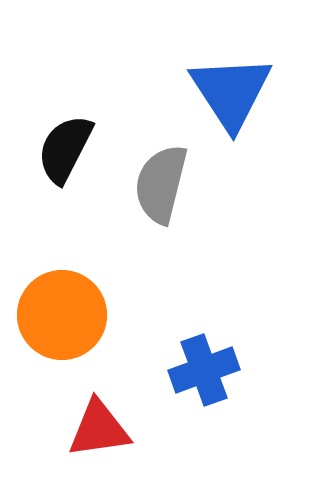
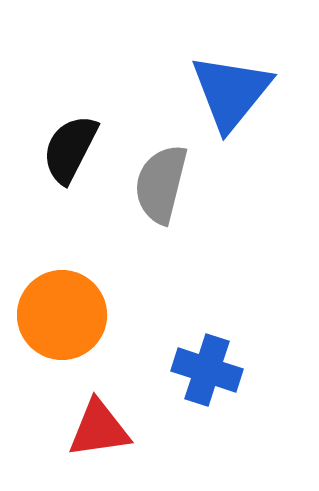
blue triangle: rotated 12 degrees clockwise
black semicircle: moved 5 px right
blue cross: moved 3 px right; rotated 38 degrees clockwise
